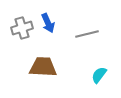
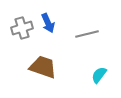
brown trapezoid: rotated 16 degrees clockwise
